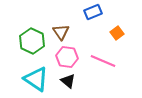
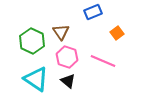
pink hexagon: rotated 10 degrees clockwise
